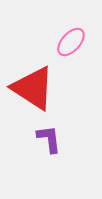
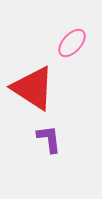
pink ellipse: moved 1 px right, 1 px down
